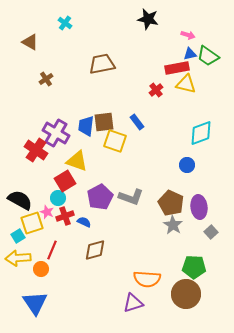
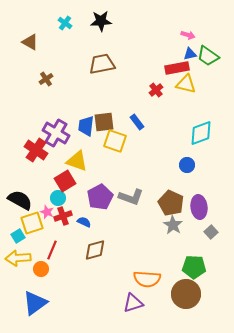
black star at (148, 19): moved 47 px left, 2 px down; rotated 15 degrees counterclockwise
red cross at (65, 216): moved 2 px left
blue triangle at (35, 303): rotated 28 degrees clockwise
